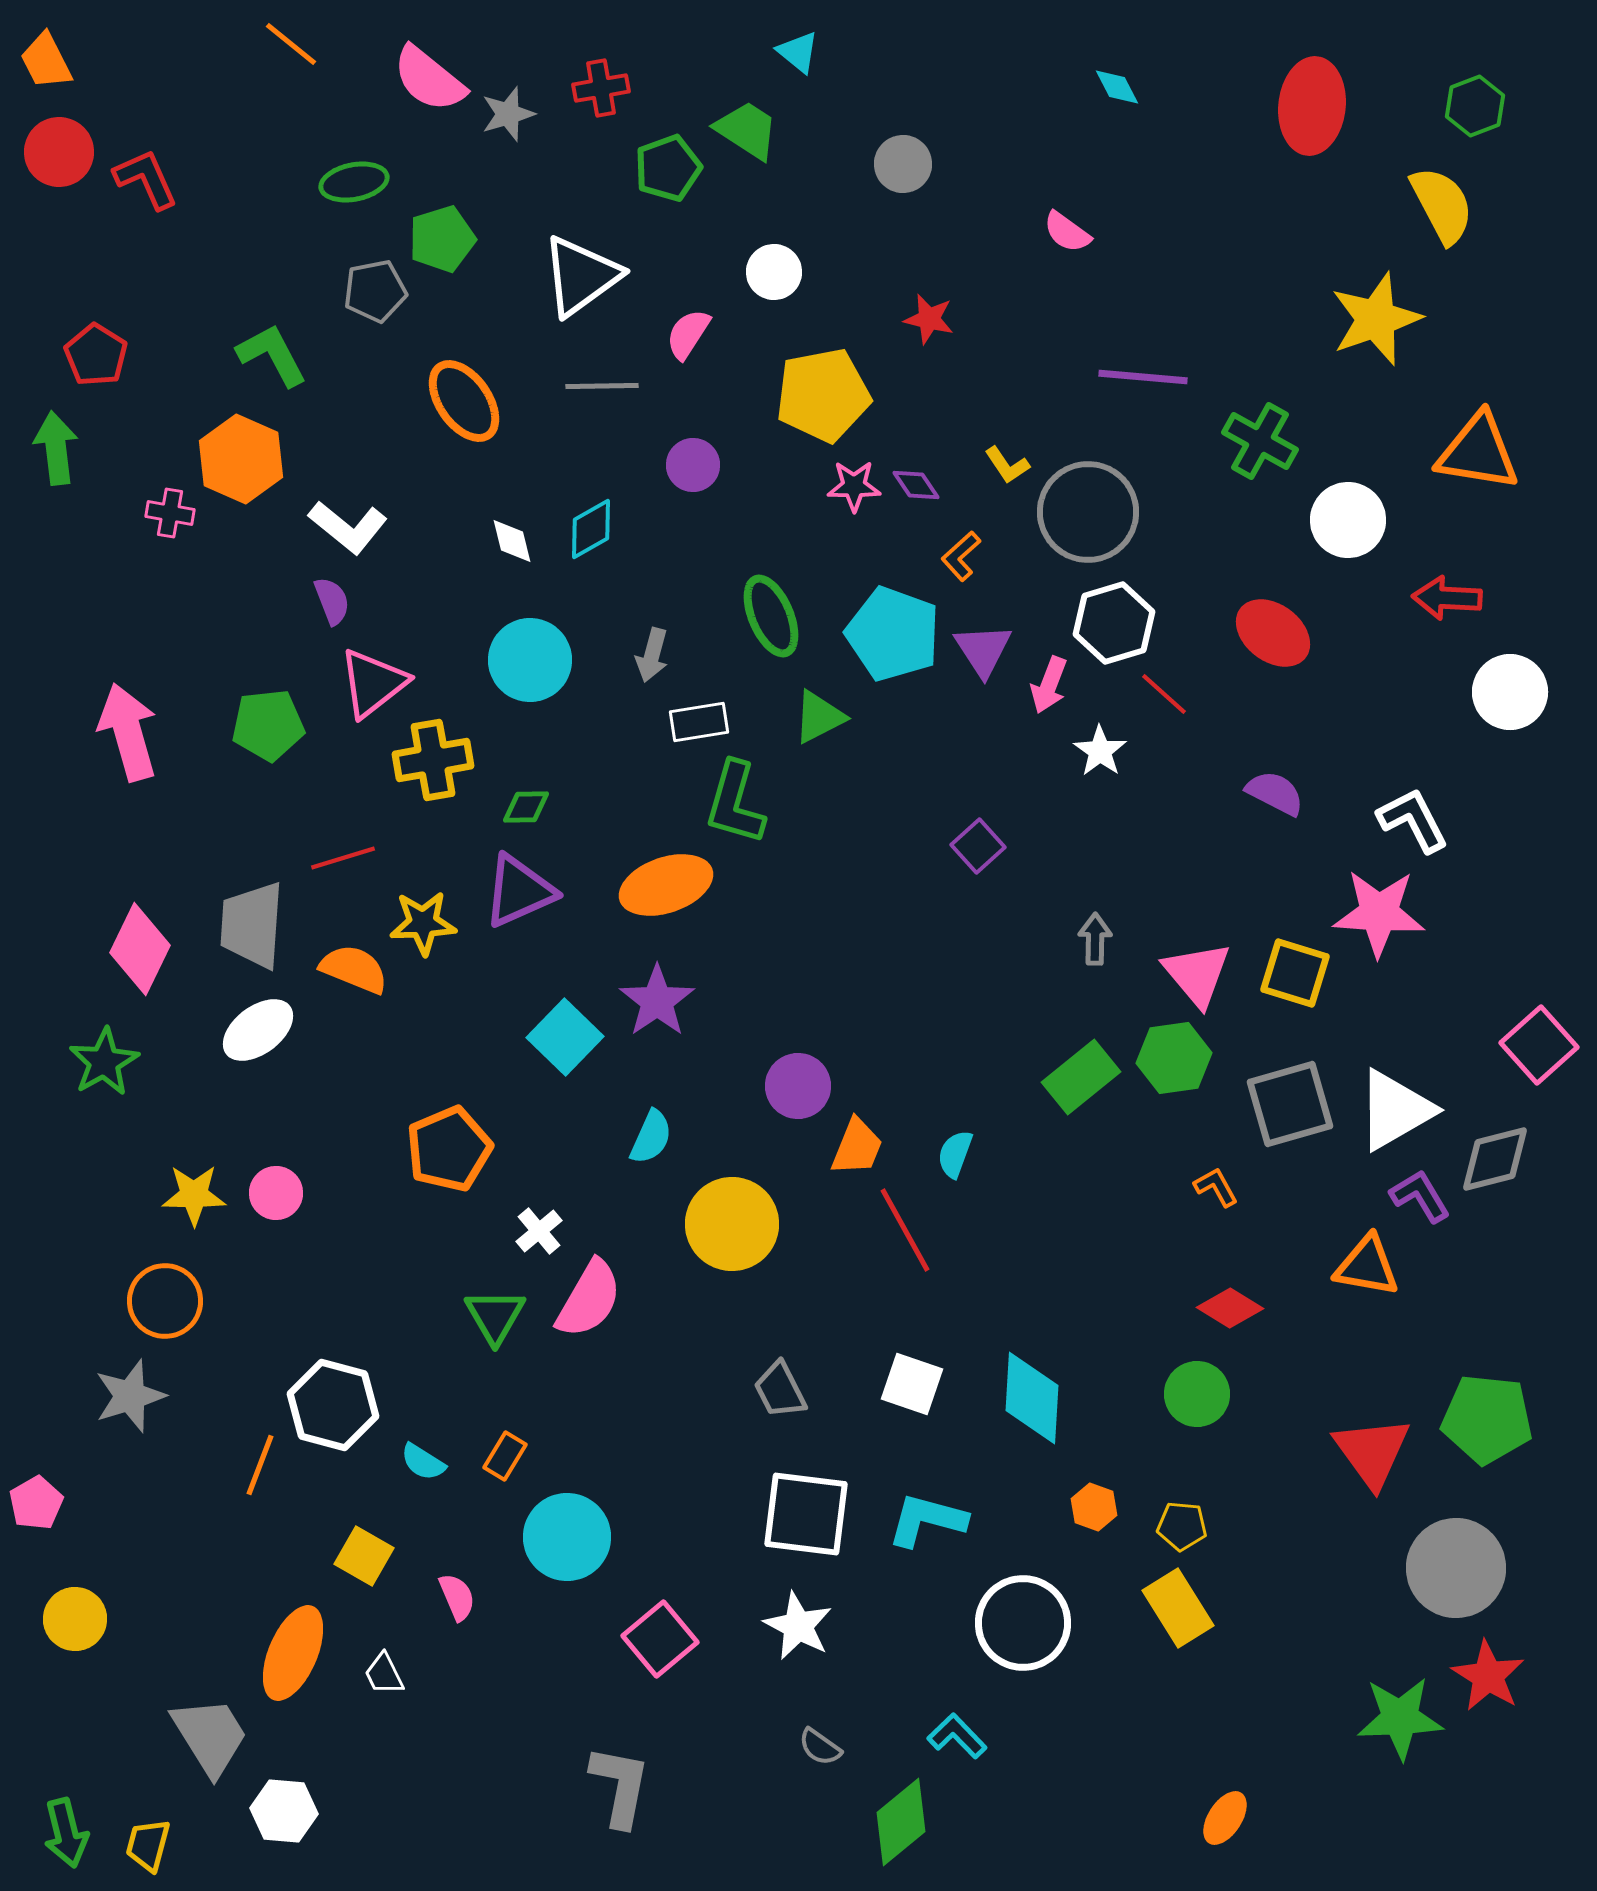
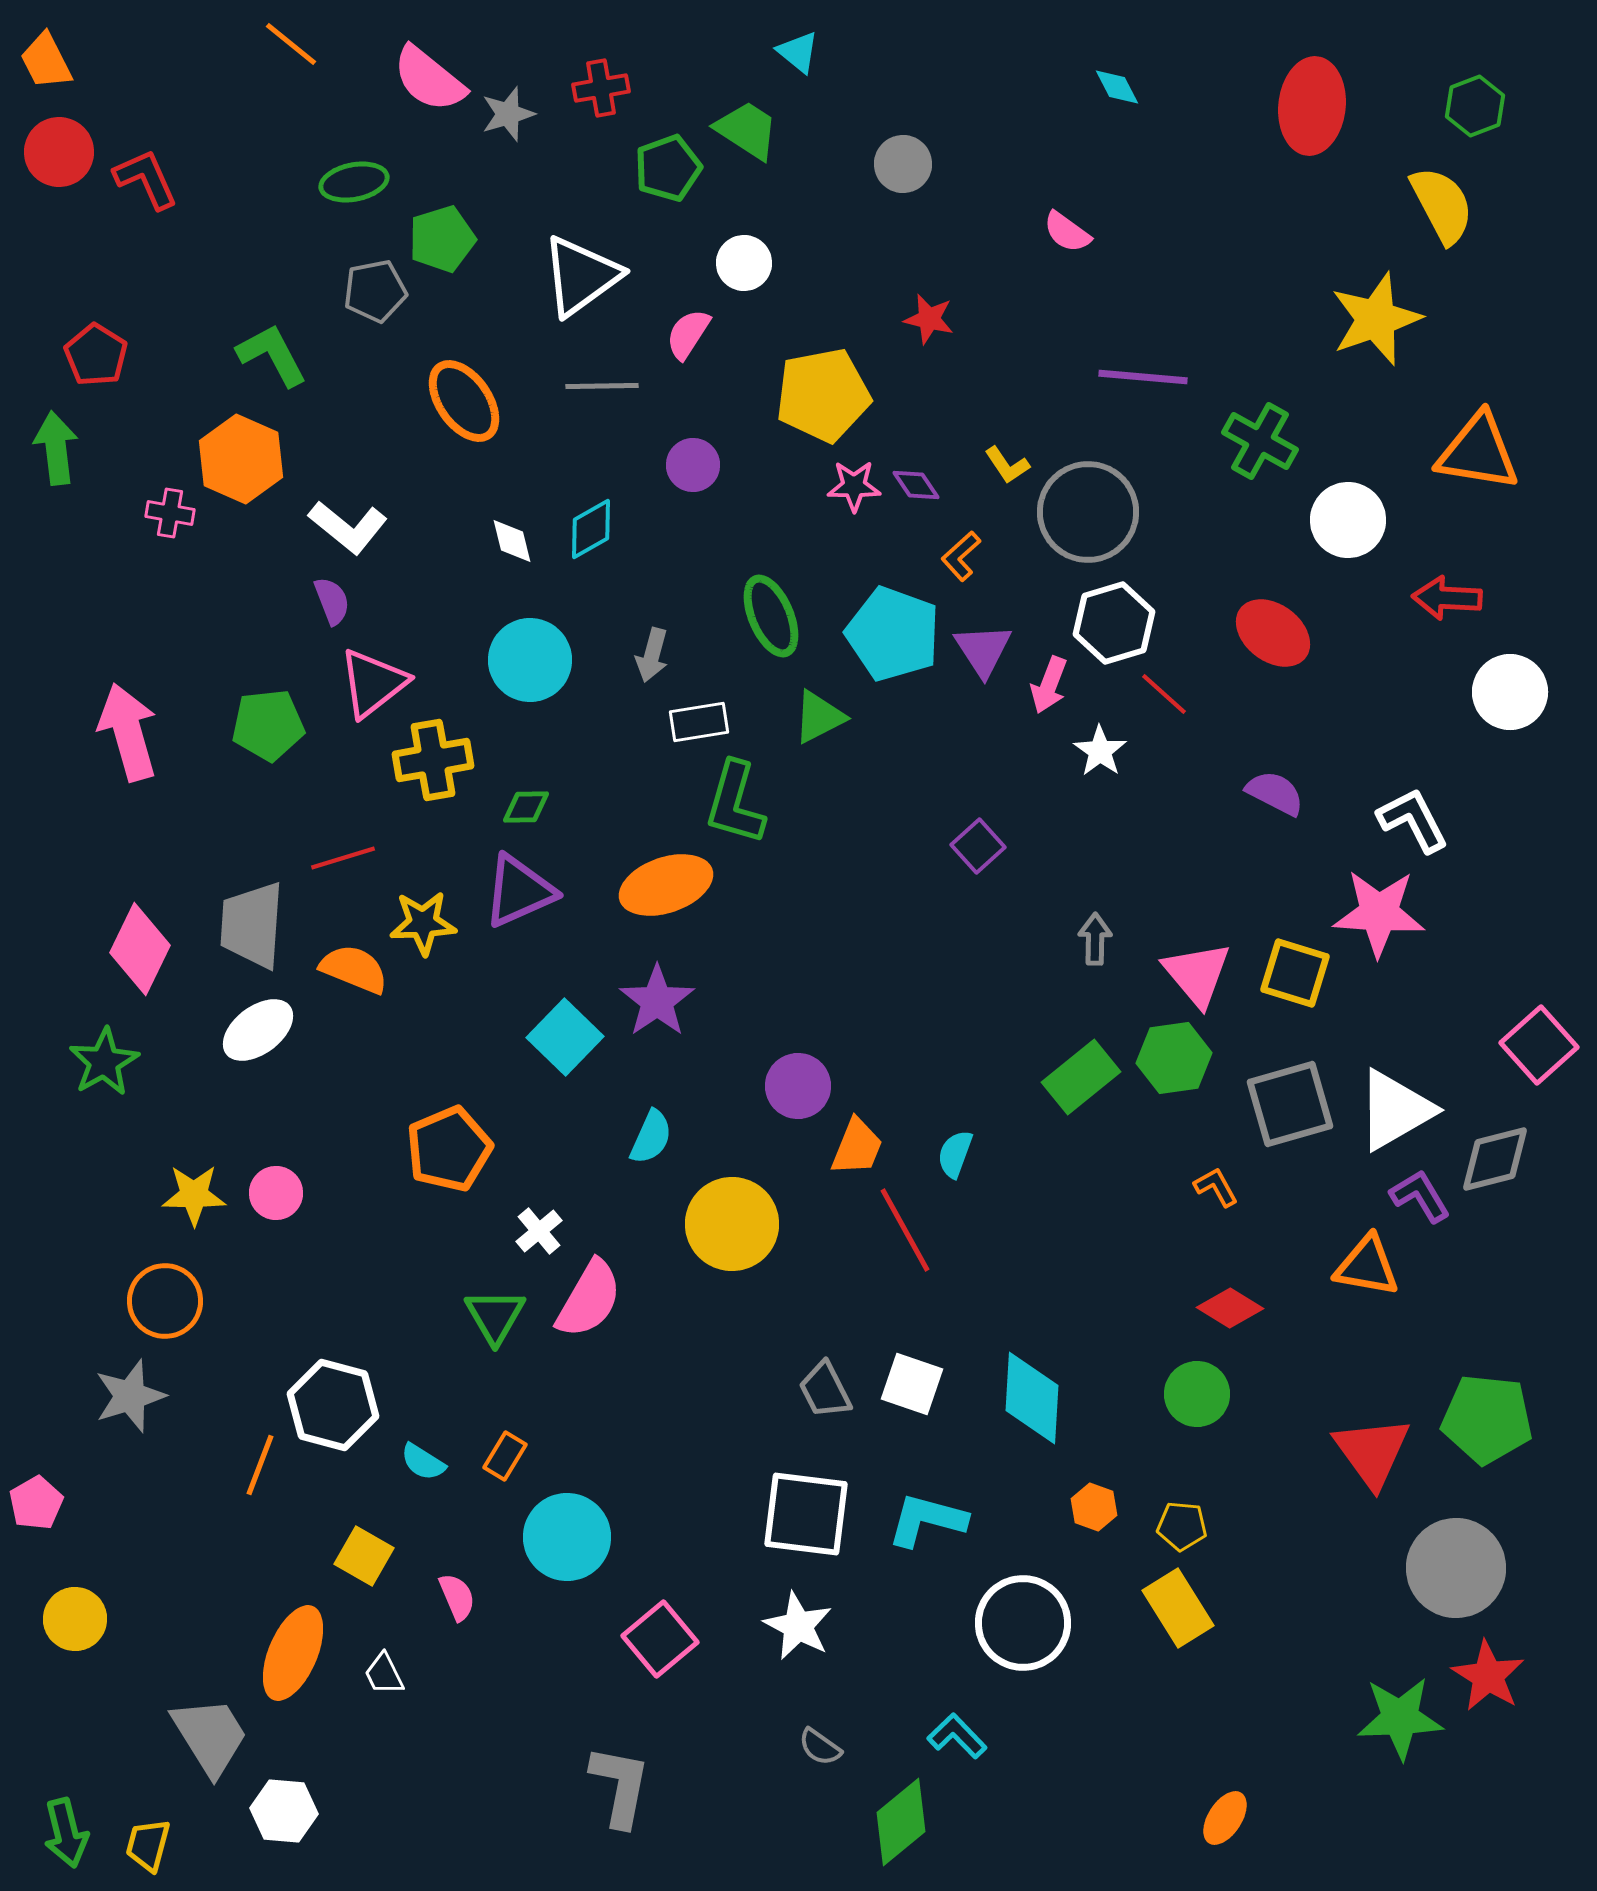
white circle at (774, 272): moved 30 px left, 9 px up
gray trapezoid at (780, 1390): moved 45 px right
